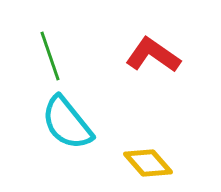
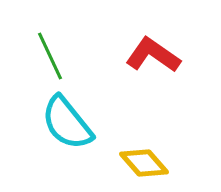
green line: rotated 6 degrees counterclockwise
yellow diamond: moved 4 px left
